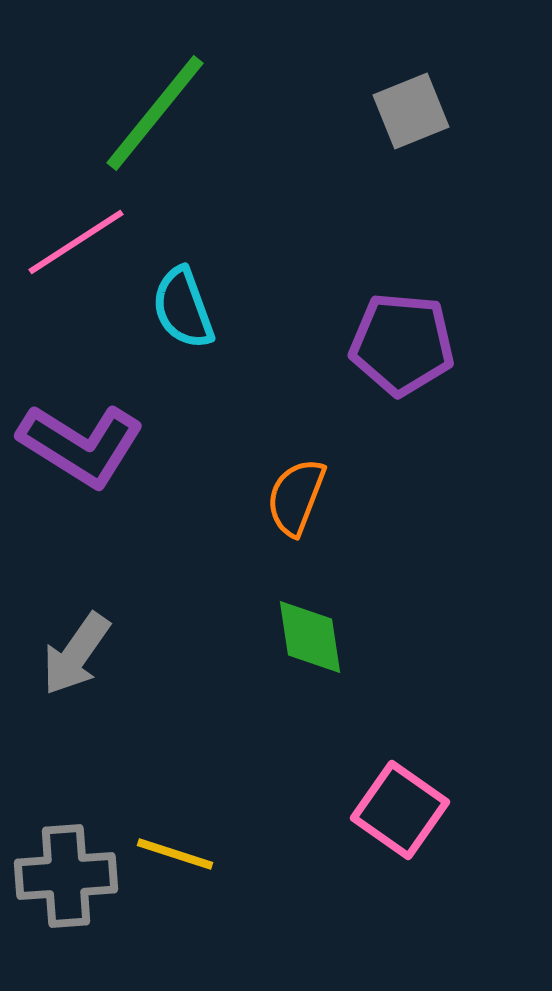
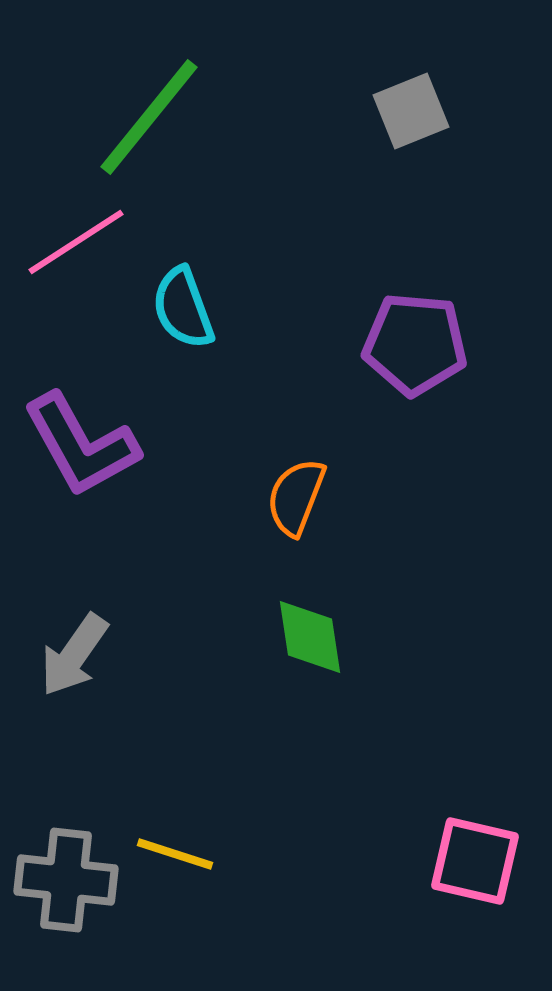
green line: moved 6 px left, 4 px down
purple pentagon: moved 13 px right
purple L-shape: rotated 29 degrees clockwise
gray arrow: moved 2 px left, 1 px down
pink square: moved 75 px right, 51 px down; rotated 22 degrees counterclockwise
gray cross: moved 4 px down; rotated 10 degrees clockwise
